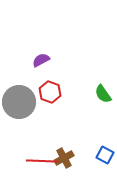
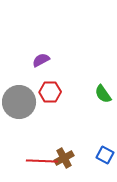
red hexagon: rotated 20 degrees counterclockwise
